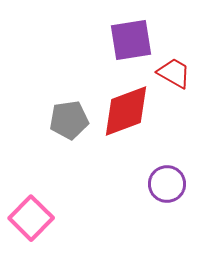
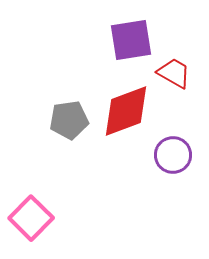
purple circle: moved 6 px right, 29 px up
